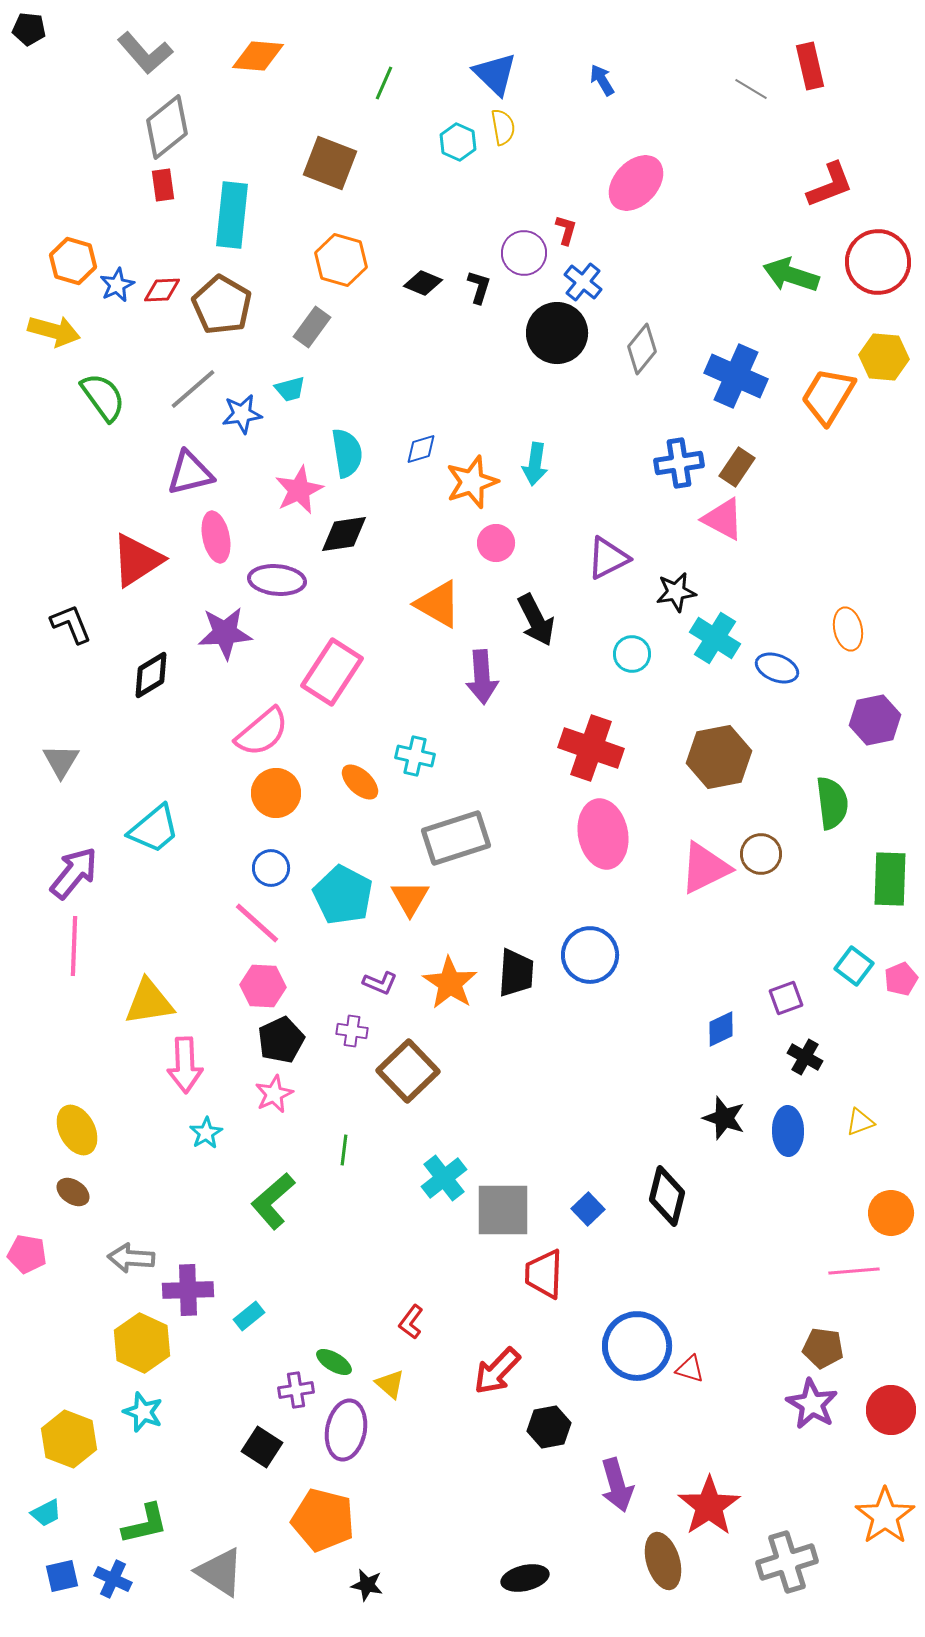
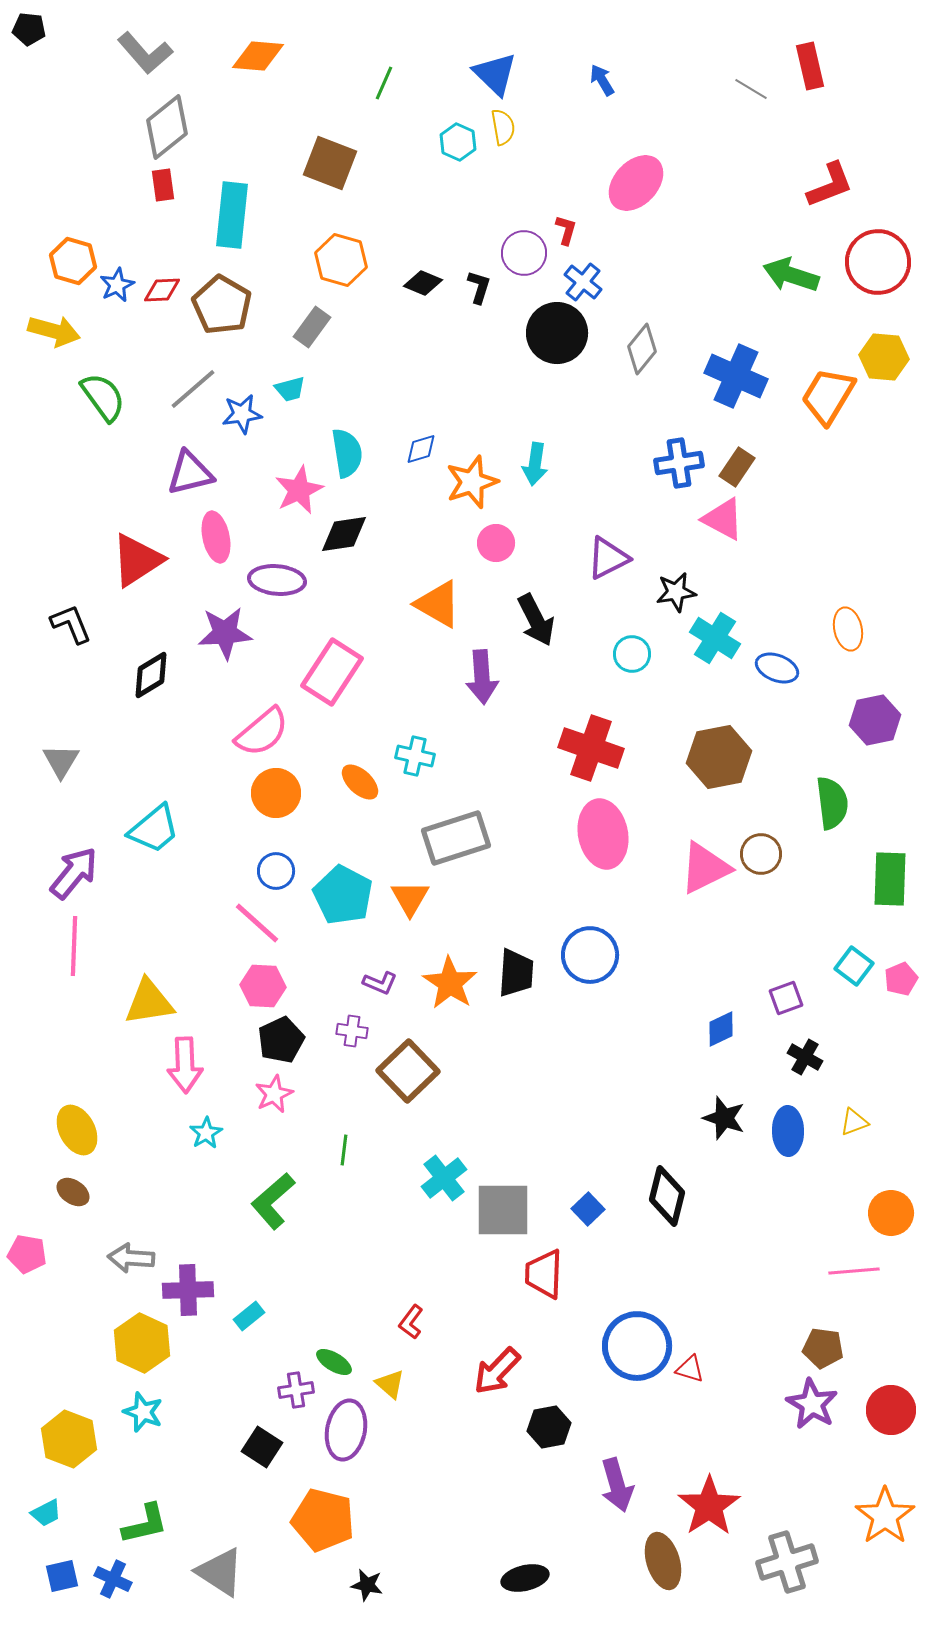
blue circle at (271, 868): moved 5 px right, 3 px down
yellow triangle at (860, 1122): moved 6 px left
